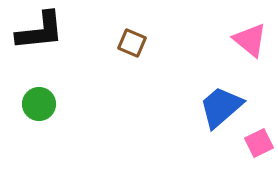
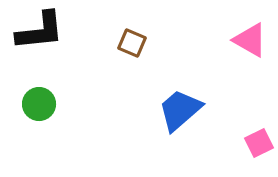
pink triangle: rotated 9 degrees counterclockwise
blue trapezoid: moved 41 px left, 3 px down
